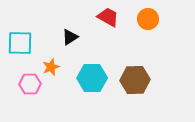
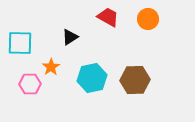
orange star: rotated 12 degrees counterclockwise
cyan hexagon: rotated 12 degrees counterclockwise
